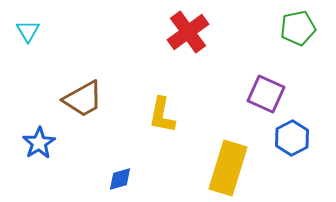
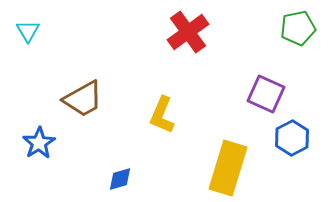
yellow L-shape: rotated 12 degrees clockwise
